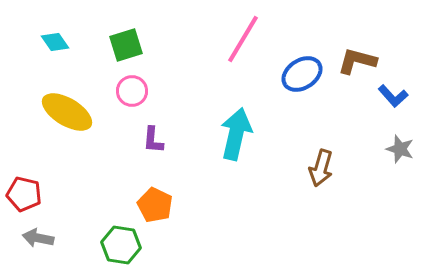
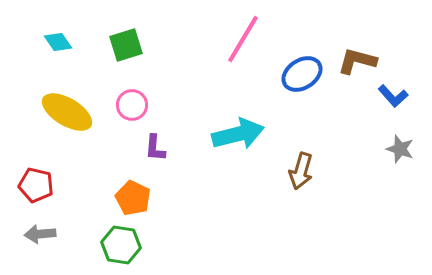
cyan diamond: moved 3 px right
pink circle: moved 14 px down
cyan arrow: moved 2 px right; rotated 63 degrees clockwise
purple L-shape: moved 2 px right, 8 px down
brown arrow: moved 20 px left, 3 px down
red pentagon: moved 12 px right, 9 px up
orange pentagon: moved 22 px left, 7 px up
gray arrow: moved 2 px right, 4 px up; rotated 16 degrees counterclockwise
